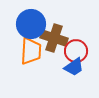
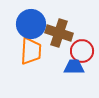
brown cross: moved 5 px right, 5 px up
red circle: moved 6 px right
blue trapezoid: rotated 145 degrees counterclockwise
